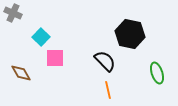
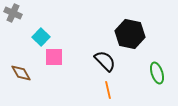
pink square: moved 1 px left, 1 px up
